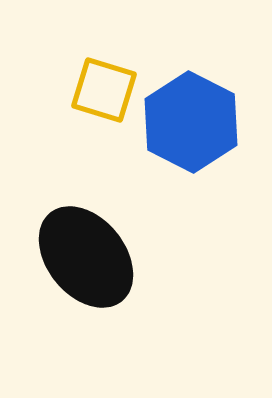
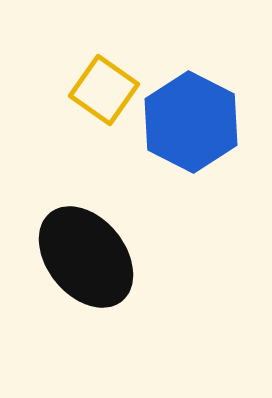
yellow square: rotated 18 degrees clockwise
